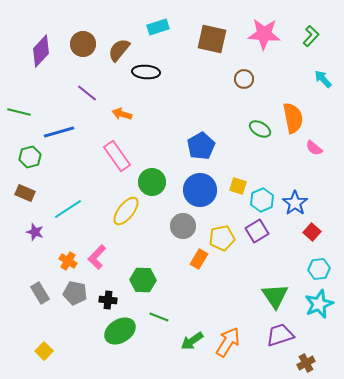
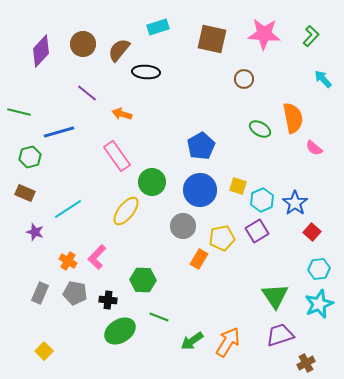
gray rectangle at (40, 293): rotated 55 degrees clockwise
